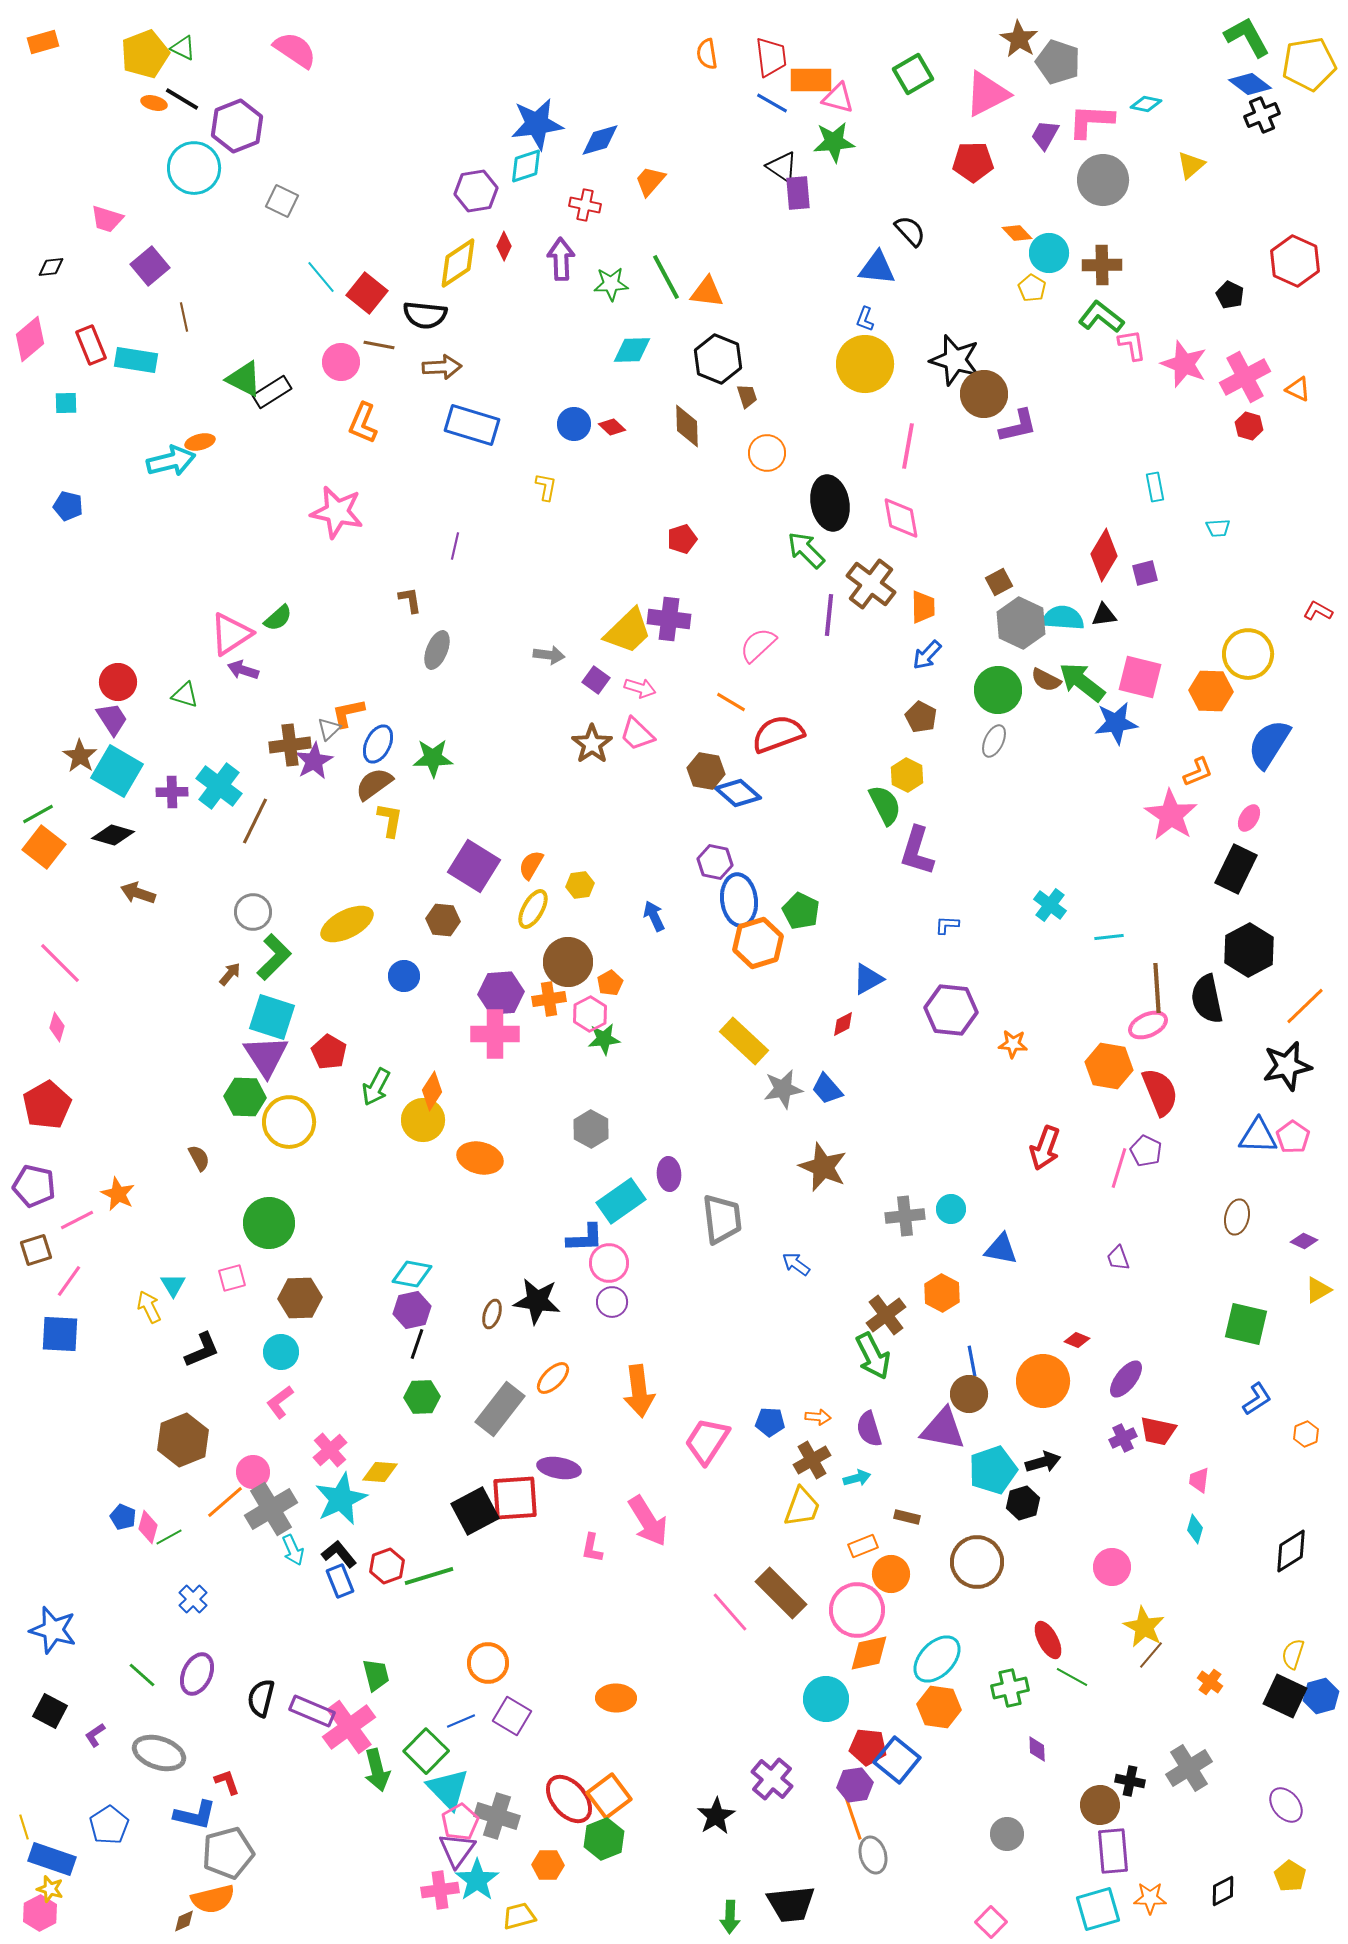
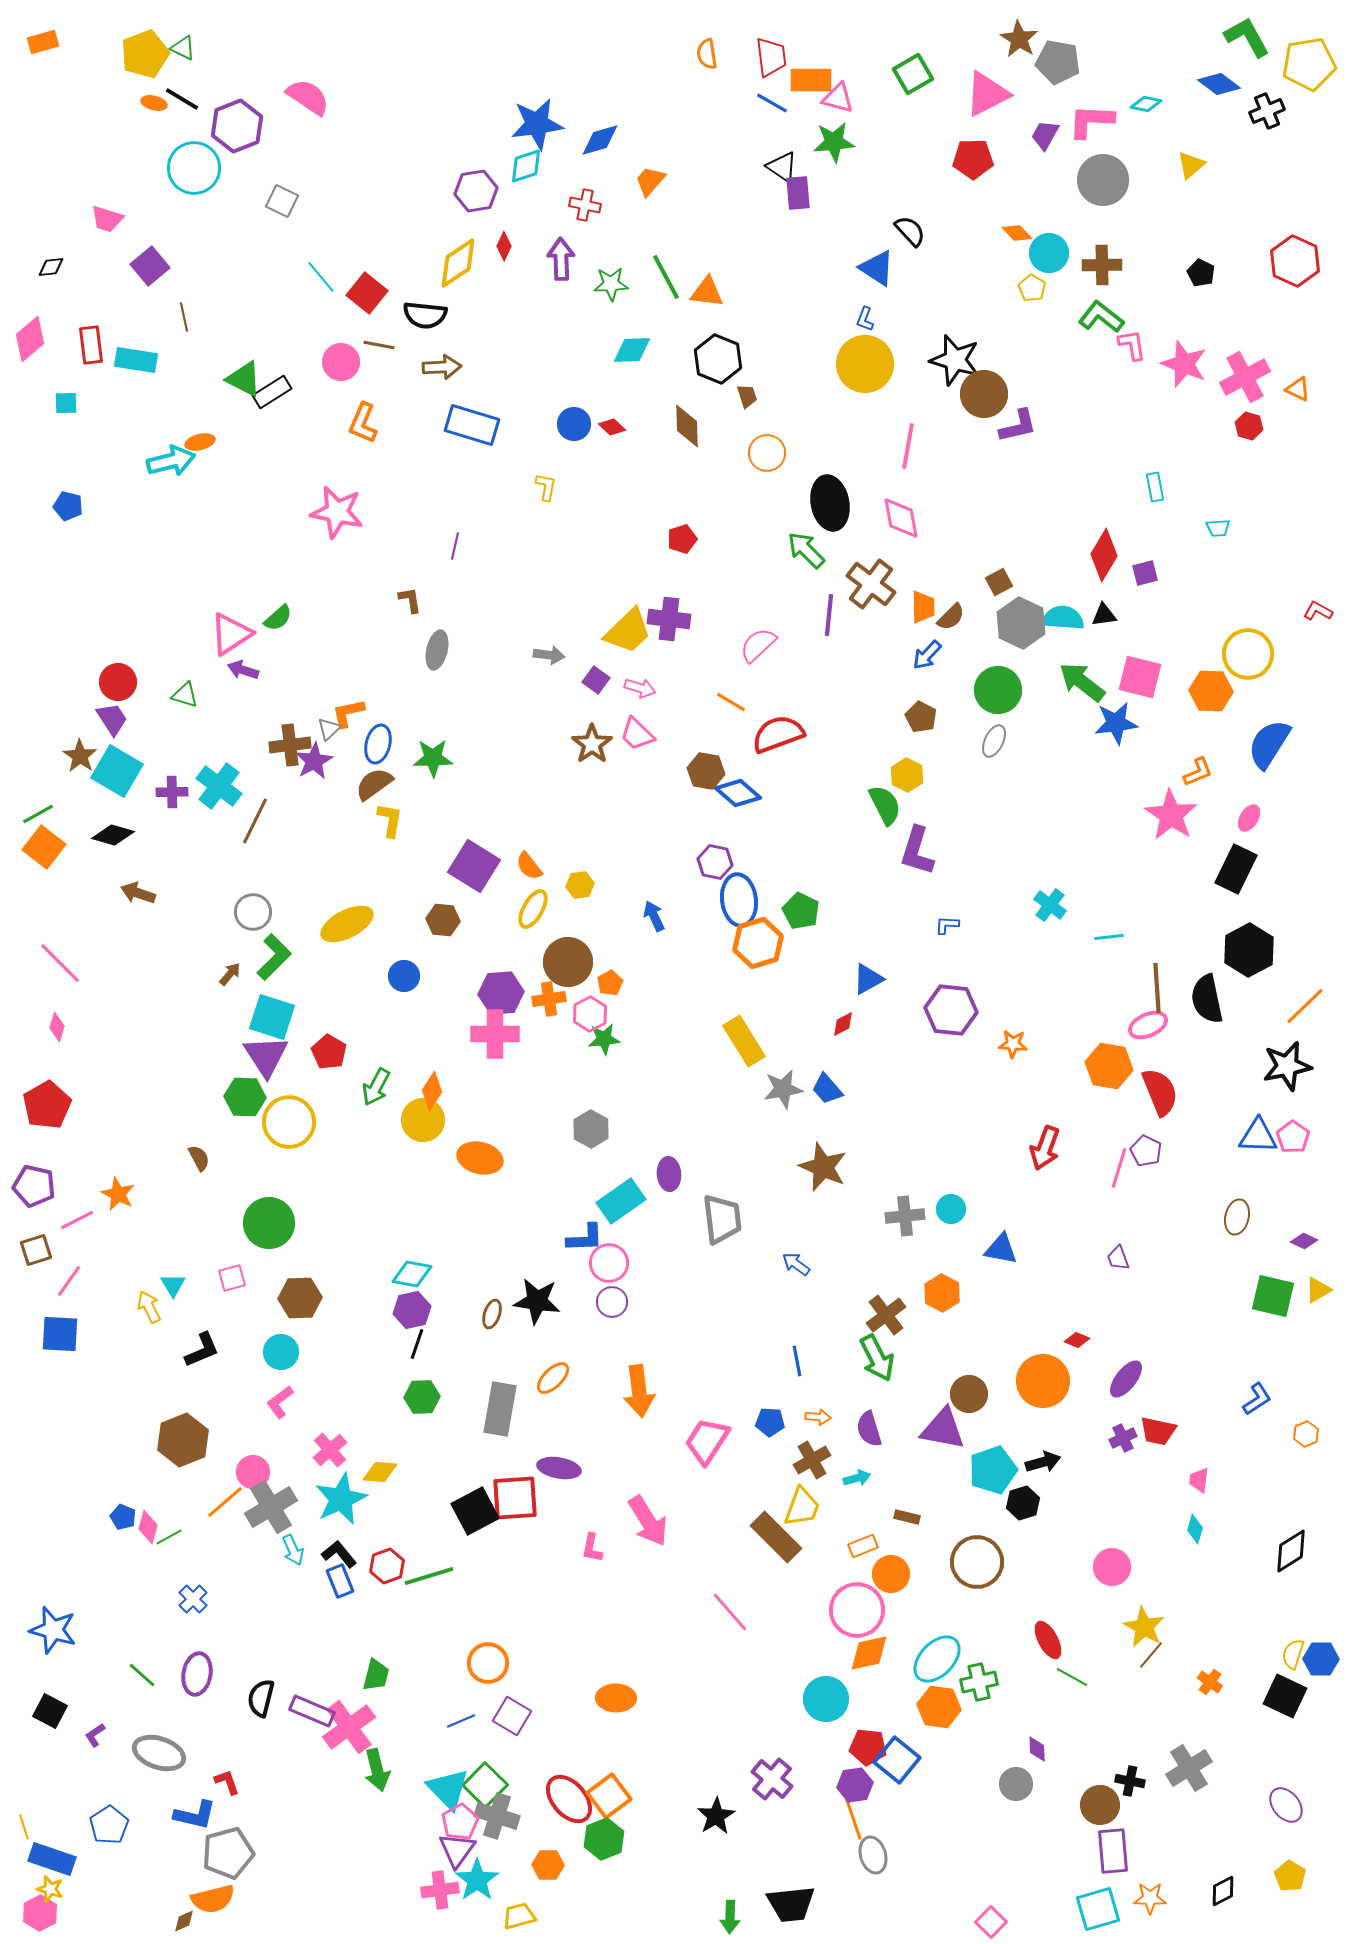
pink semicircle at (295, 50): moved 13 px right, 47 px down
gray pentagon at (1058, 62): rotated 9 degrees counterclockwise
blue diamond at (1250, 84): moved 31 px left
black cross at (1262, 115): moved 5 px right, 4 px up
red pentagon at (973, 162): moved 3 px up
blue triangle at (877, 268): rotated 27 degrees clockwise
black pentagon at (1230, 295): moved 29 px left, 22 px up
red rectangle at (91, 345): rotated 15 degrees clockwise
gray ellipse at (437, 650): rotated 9 degrees counterclockwise
brown semicircle at (1046, 680): moved 95 px left, 63 px up; rotated 72 degrees counterclockwise
blue ellipse at (378, 744): rotated 12 degrees counterclockwise
orange semicircle at (531, 865): moved 2 px left, 1 px down; rotated 68 degrees counterclockwise
yellow rectangle at (744, 1041): rotated 15 degrees clockwise
green square at (1246, 1324): moved 27 px right, 28 px up
green arrow at (873, 1356): moved 4 px right, 2 px down
blue line at (972, 1361): moved 175 px left
gray rectangle at (500, 1409): rotated 28 degrees counterclockwise
gray cross at (271, 1509): moved 2 px up
brown rectangle at (781, 1593): moved 5 px left, 56 px up
purple ellipse at (197, 1674): rotated 15 degrees counterclockwise
green trapezoid at (376, 1675): rotated 28 degrees clockwise
green cross at (1010, 1688): moved 31 px left, 6 px up
blue hexagon at (1321, 1696): moved 37 px up; rotated 16 degrees clockwise
green square at (426, 1751): moved 59 px right, 34 px down
gray circle at (1007, 1834): moved 9 px right, 50 px up
